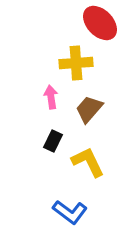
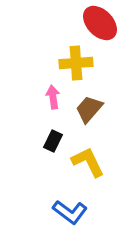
pink arrow: moved 2 px right
